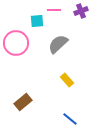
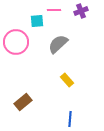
pink circle: moved 1 px up
blue line: rotated 56 degrees clockwise
